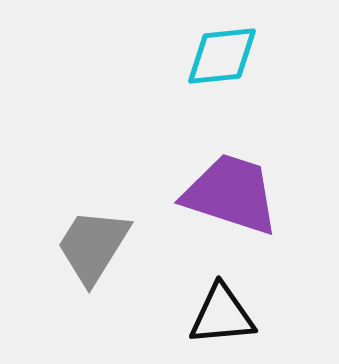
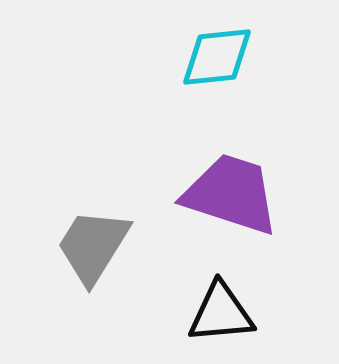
cyan diamond: moved 5 px left, 1 px down
black triangle: moved 1 px left, 2 px up
